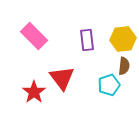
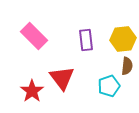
purple rectangle: moved 1 px left
brown semicircle: moved 3 px right
cyan pentagon: moved 1 px down
red star: moved 2 px left, 1 px up
